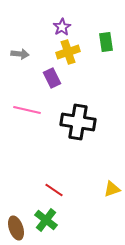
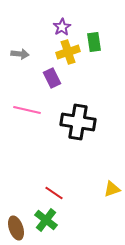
green rectangle: moved 12 px left
red line: moved 3 px down
